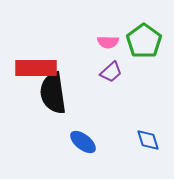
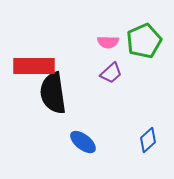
green pentagon: rotated 12 degrees clockwise
red rectangle: moved 2 px left, 2 px up
purple trapezoid: moved 1 px down
blue diamond: rotated 65 degrees clockwise
